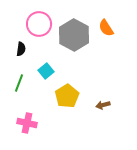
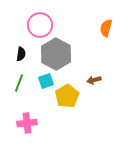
pink circle: moved 1 px right, 1 px down
orange semicircle: rotated 48 degrees clockwise
gray hexagon: moved 18 px left, 19 px down
black semicircle: moved 5 px down
cyan square: moved 10 px down; rotated 21 degrees clockwise
brown arrow: moved 9 px left, 25 px up
pink cross: rotated 18 degrees counterclockwise
